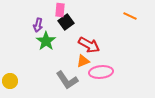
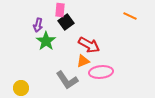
yellow circle: moved 11 px right, 7 px down
